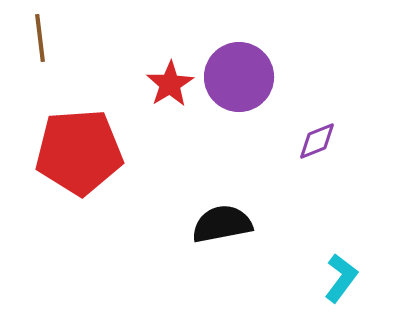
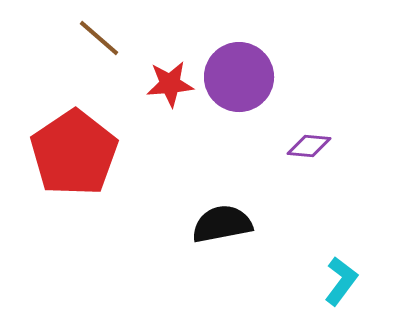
brown line: moved 59 px right; rotated 42 degrees counterclockwise
red star: rotated 27 degrees clockwise
purple diamond: moved 8 px left, 5 px down; rotated 27 degrees clockwise
red pentagon: moved 5 px left, 1 px down; rotated 30 degrees counterclockwise
cyan L-shape: moved 3 px down
